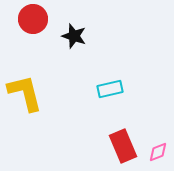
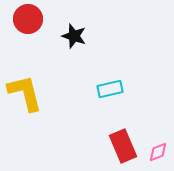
red circle: moved 5 px left
